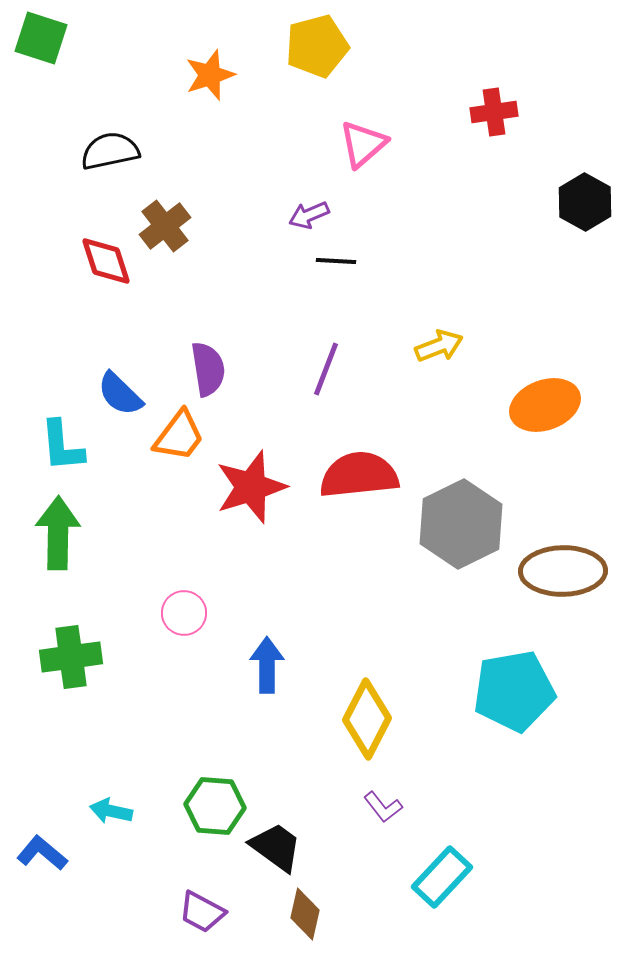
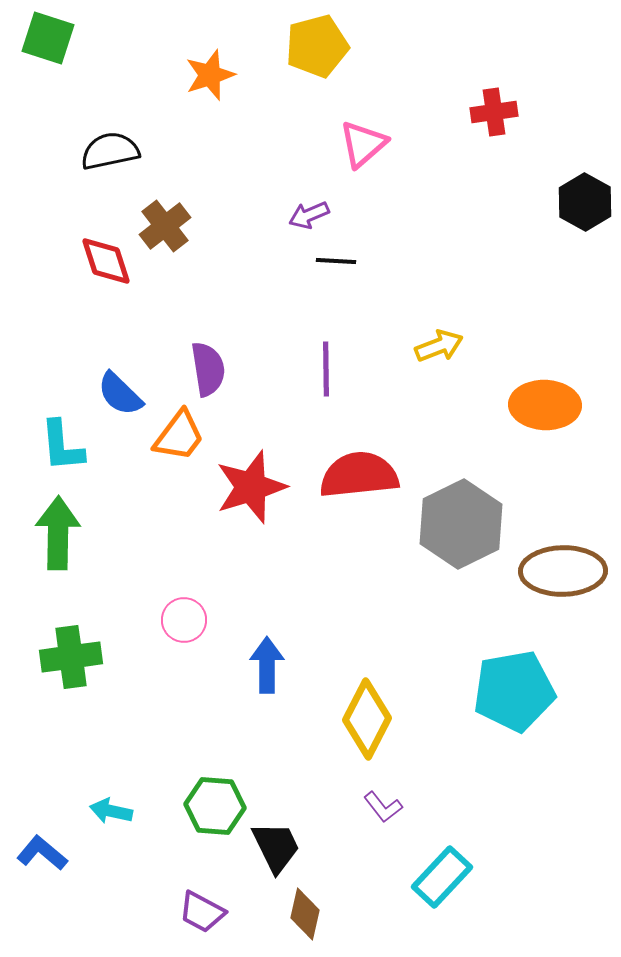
green square: moved 7 px right
purple line: rotated 22 degrees counterclockwise
orange ellipse: rotated 22 degrees clockwise
pink circle: moved 7 px down
black trapezoid: rotated 28 degrees clockwise
